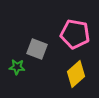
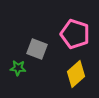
pink pentagon: rotated 8 degrees clockwise
green star: moved 1 px right, 1 px down
